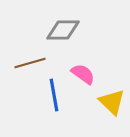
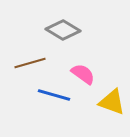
gray diamond: rotated 32 degrees clockwise
blue line: rotated 64 degrees counterclockwise
yellow triangle: rotated 24 degrees counterclockwise
